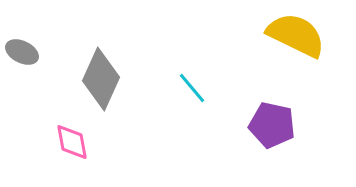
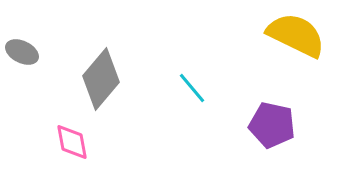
gray diamond: rotated 16 degrees clockwise
